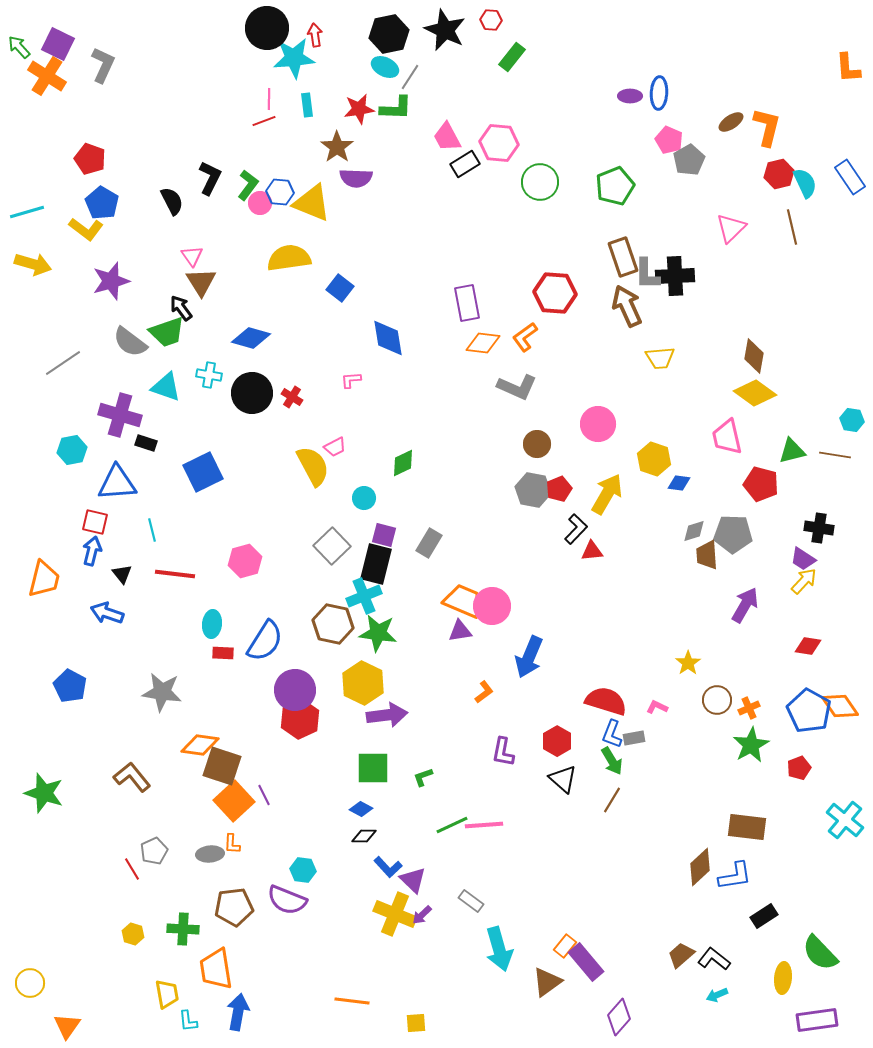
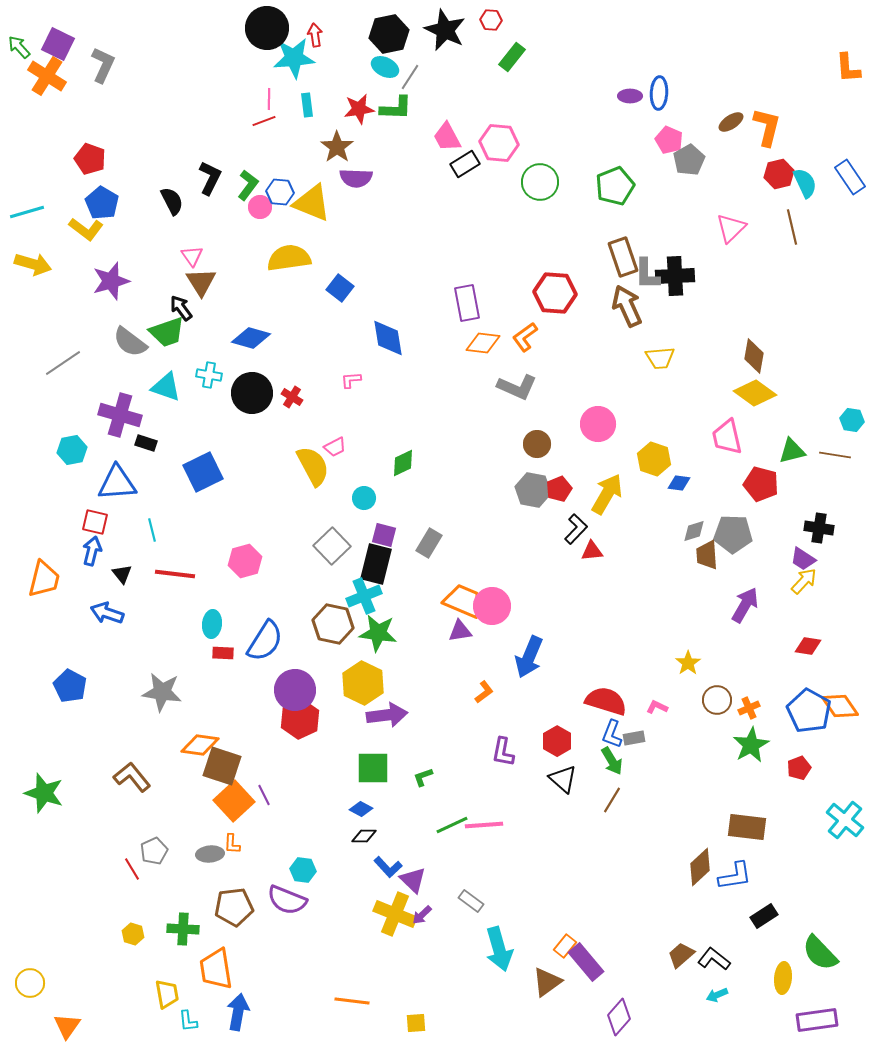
pink circle at (260, 203): moved 4 px down
